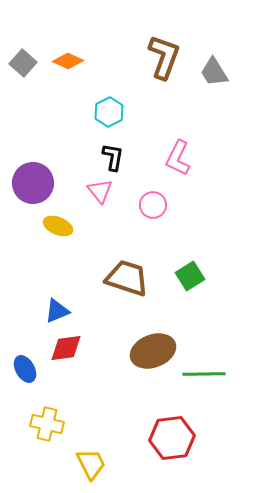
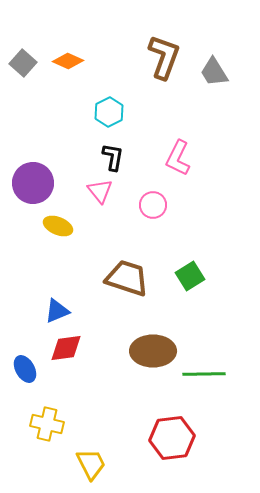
brown ellipse: rotated 21 degrees clockwise
